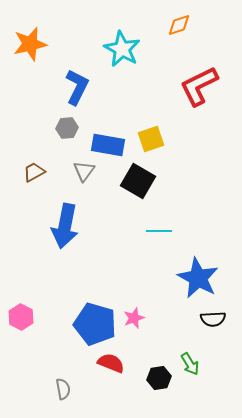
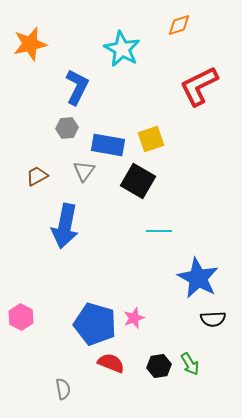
brown trapezoid: moved 3 px right, 4 px down
black hexagon: moved 12 px up
